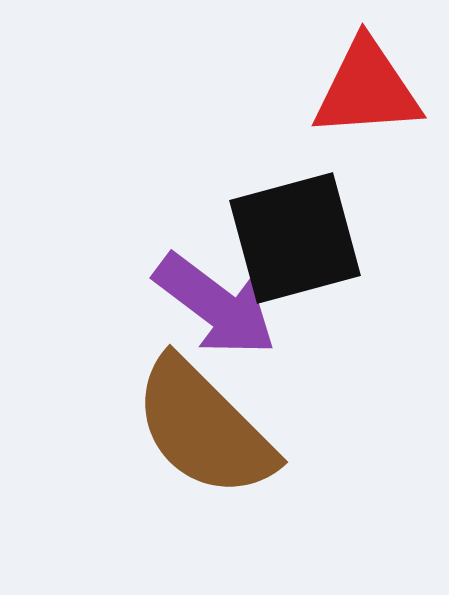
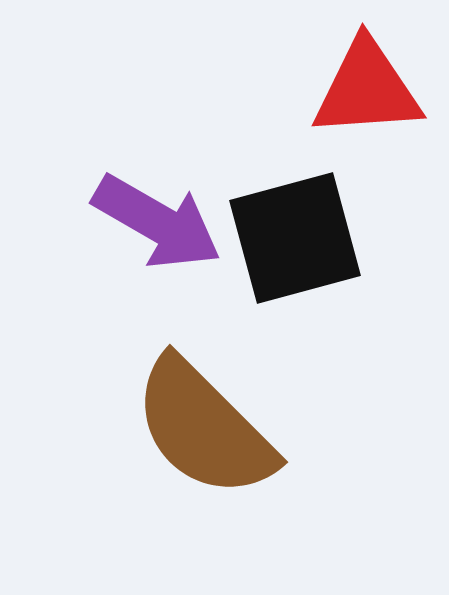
purple arrow: moved 58 px left, 83 px up; rotated 7 degrees counterclockwise
